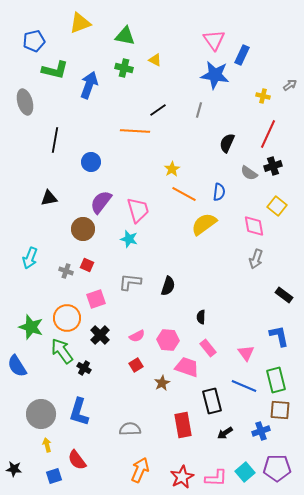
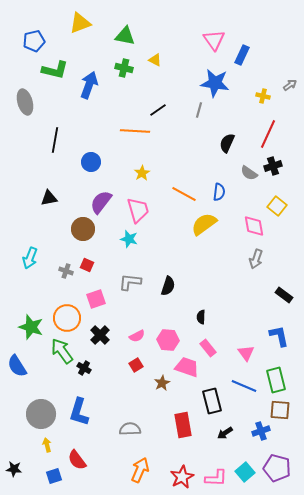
blue star at (215, 75): moved 8 px down
yellow star at (172, 169): moved 30 px left, 4 px down
purple pentagon at (277, 468): rotated 16 degrees clockwise
